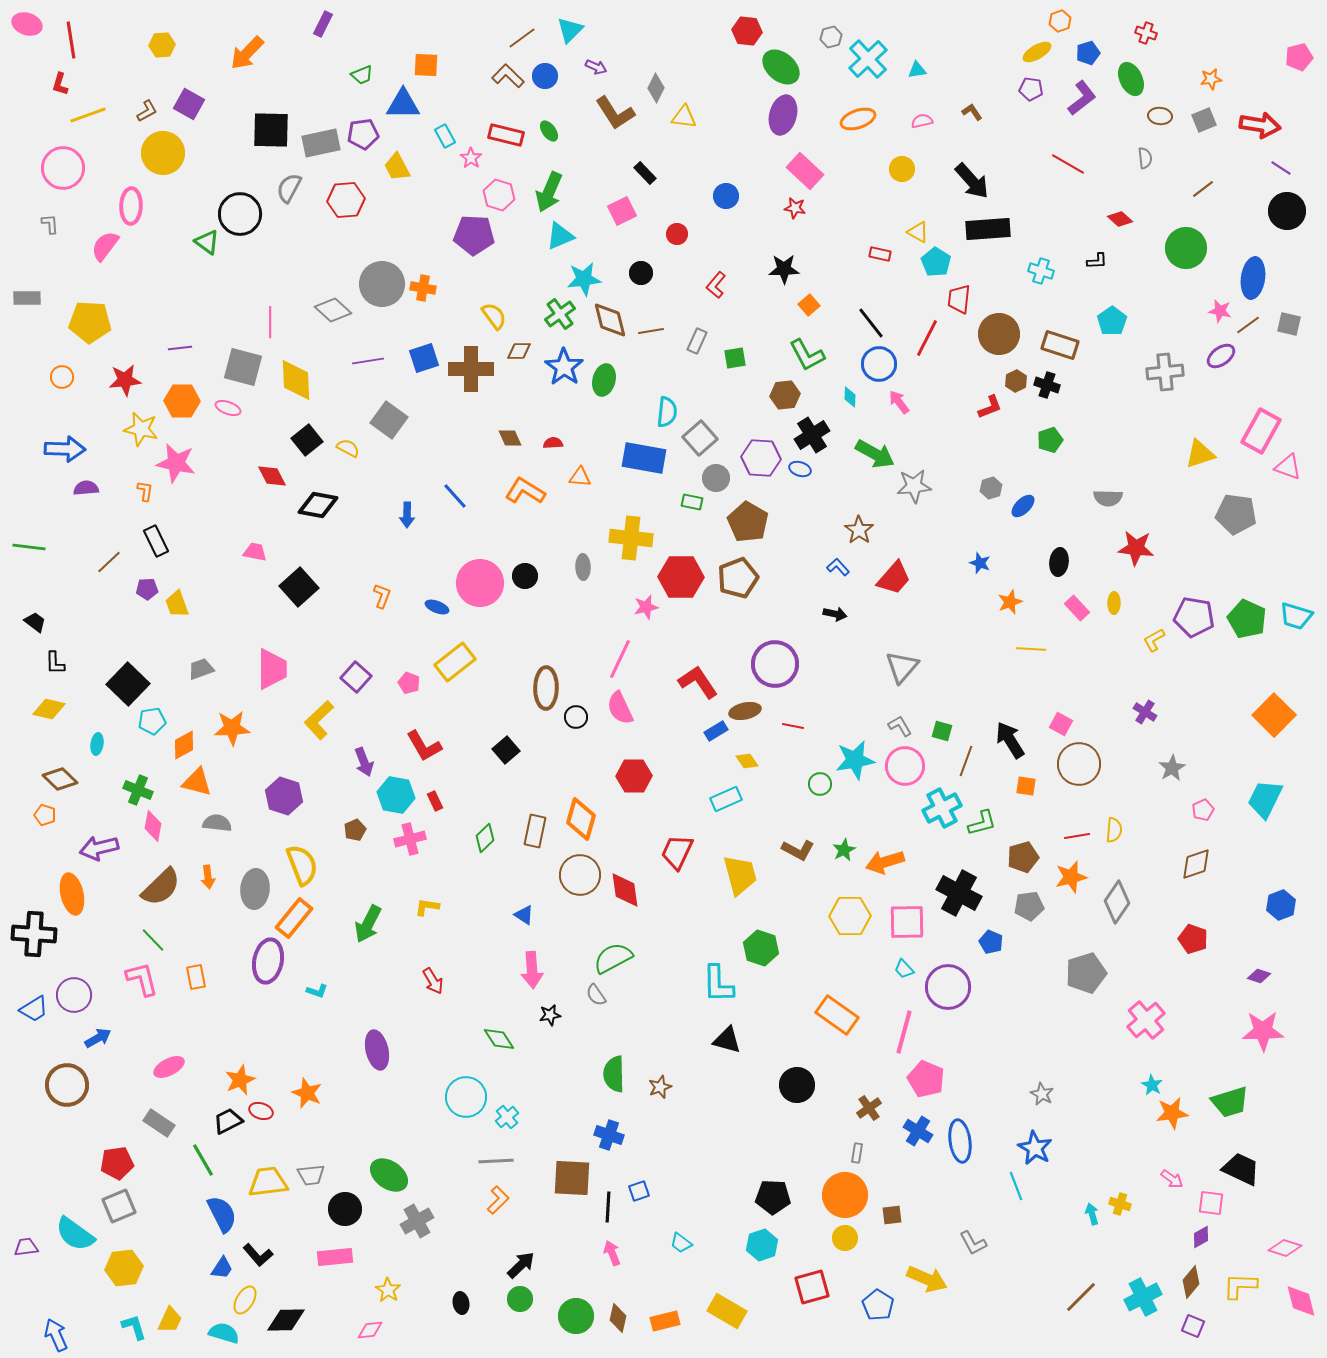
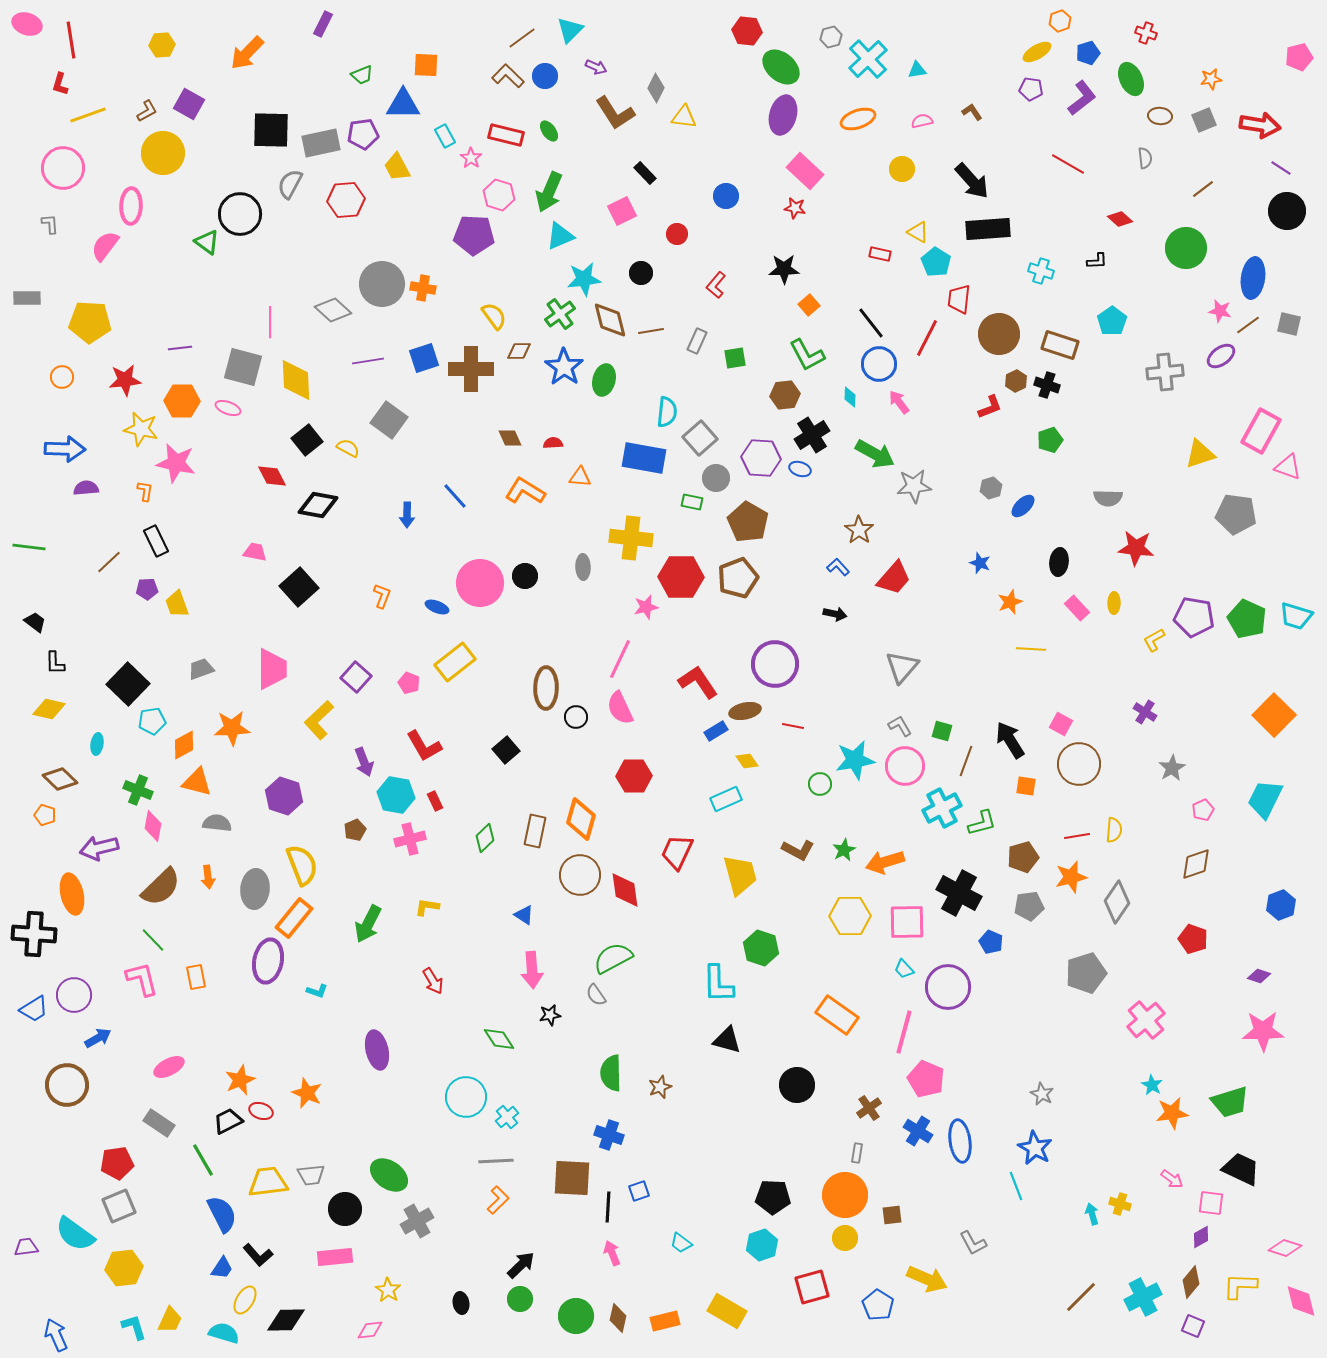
gray semicircle at (289, 188): moved 1 px right, 4 px up
green semicircle at (614, 1074): moved 3 px left, 1 px up
